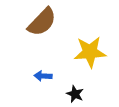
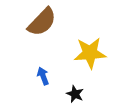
yellow star: moved 1 px down
blue arrow: rotated 66 degrees clockwise
